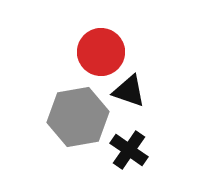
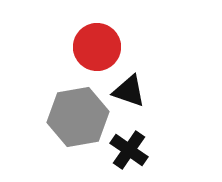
red circle: moved 4 px left, 5 px up
